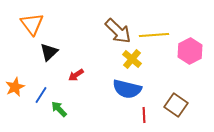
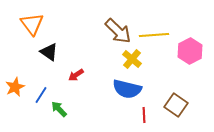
black triangle: rotated 42 degrees counterclockwise
